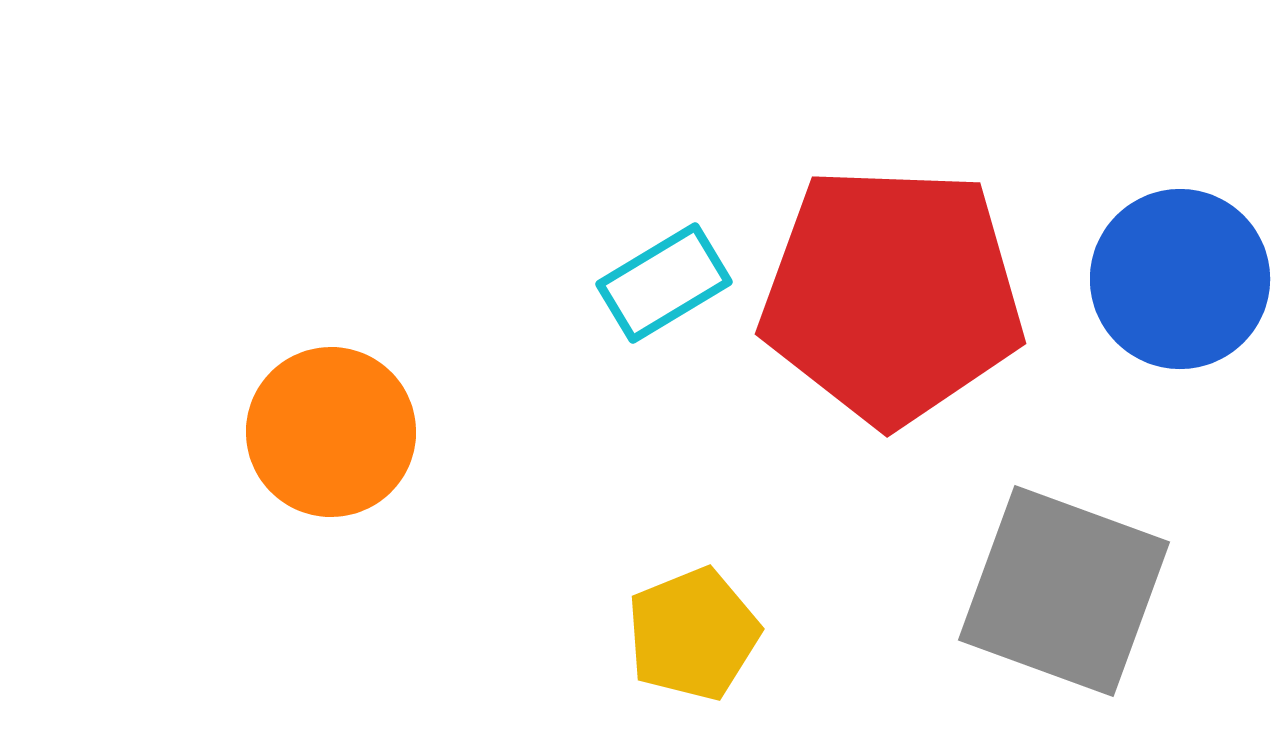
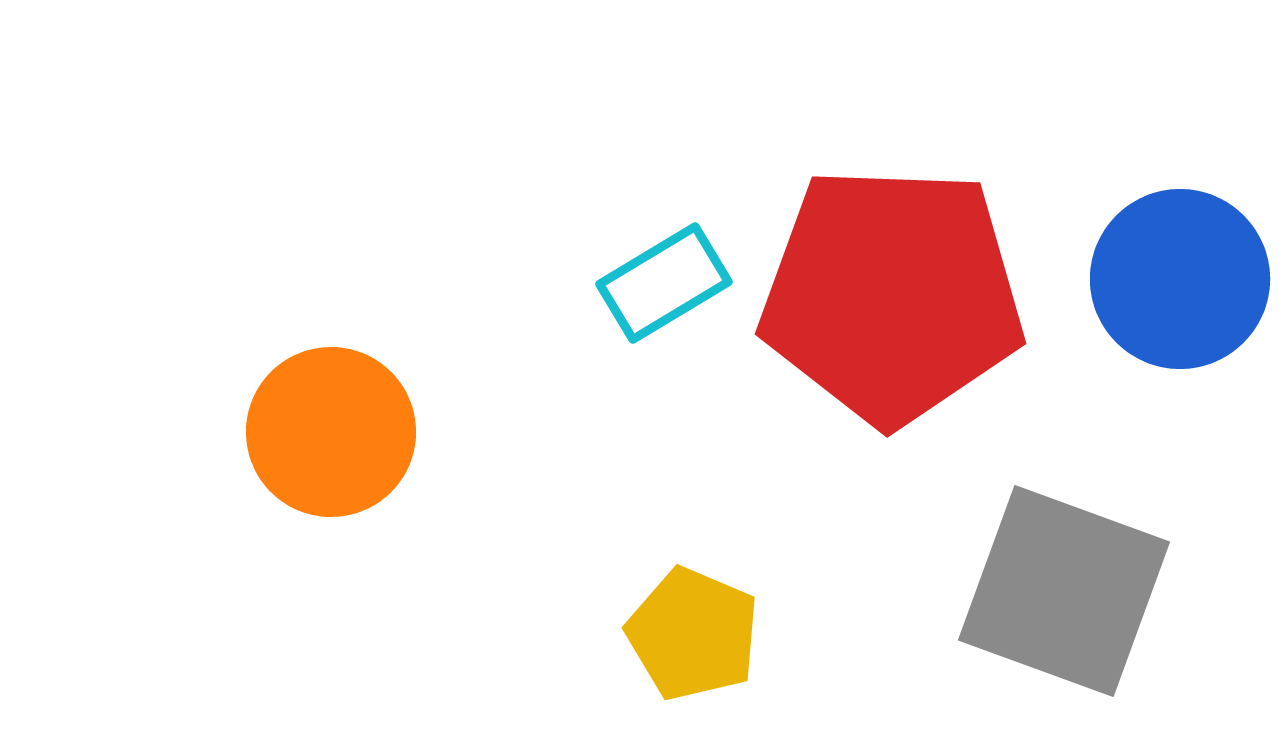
yellow pentagon: rotated 27 degrees counterclockwise
